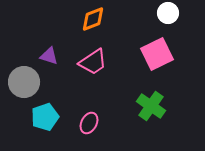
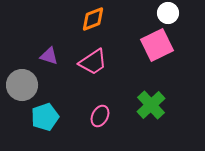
pink square: moved 9 px up
gray circle: moved 2 px left, 3 px down
green cross: moved 1 px up; rotated 12 degrees clockwise
pink ellipse: moved 11 px right, 7 px up
